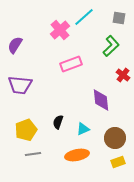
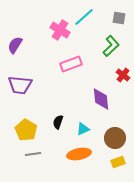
pink cross: rotated 18 degrees counterclockwise
purple diamond: moved 1 px up
yellow pentagon: rotated 20 degrees counterclockwise
orange ellipse: moved 2 px right, 1 px up
